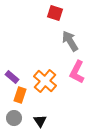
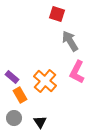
red square: moved 2 px right, 1 px down
orange rectangle: rotated 49 degrees counterclockwise
black triangle: moved 1 px down
